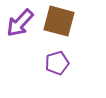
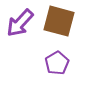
purple pentagon: rotated 15 degrees counterclockwise
